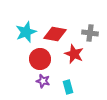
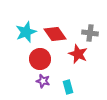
red diamond: rotated 45 degrees clockwise
red star: moved 4 px right
